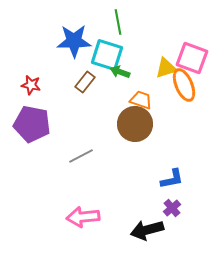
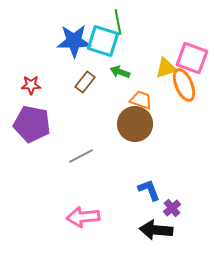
cyan square: moved 4 px left, 14 px up
red star: rotated 12 degrees counterclockwise
blue L-shape: moved 23 px left, 11 px down; rotated 100 degrees counterclockwise
black arrow: moved 9 px right; rotated 20 degrees clockwise
